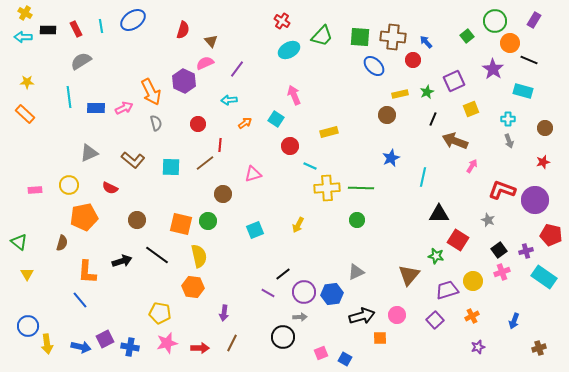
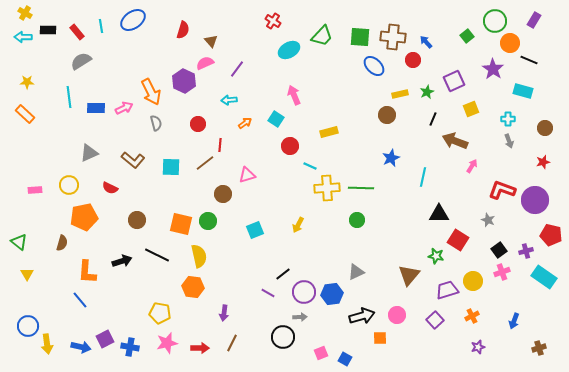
red cross at (282, 21): moved 9 px left
red rectangle at (76, 29): moved 1 px right, 3 px down; rotated 14 degrees counterclockwise
pink triangle at (253, 174): moved 6 px left, 1 px down
black line at (157, 255): rotated 10 degrees counterclockwise
